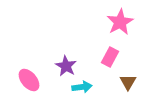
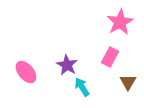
purple star: moved 1 px right, 1 px up
pink ellipse: moved 3 px left, 8 px up
cyan arrow: rotated 114 degrees counterclockwise
